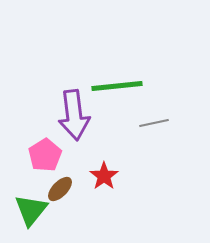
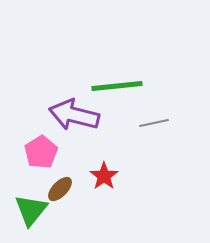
purple arrow: rotated 111 degrees clockwise
pink pentagon: moved 4 px left, 3 px up
